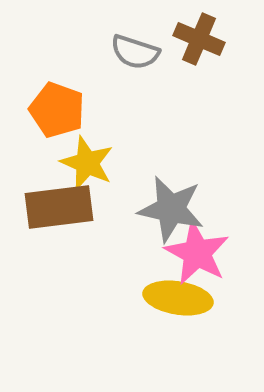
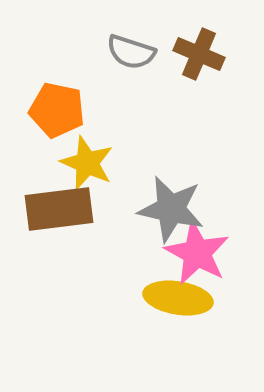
brown cross: moved 15 px down
gray semicircle: moved 4 px left
orange pentagon: rotated 8 degrees counterclockwise
brown rectangle: moved 2 px down
